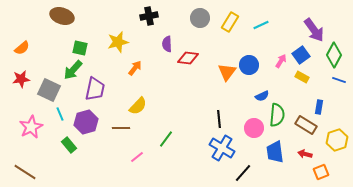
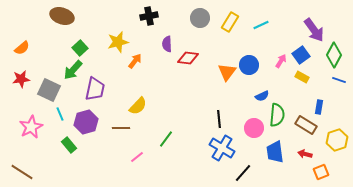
green square at (80, 48): rotated 35 degrees clockwise
orange arrow at (135, 68): moved 7 px up
brown line at (25, 172): moved 3 px left
